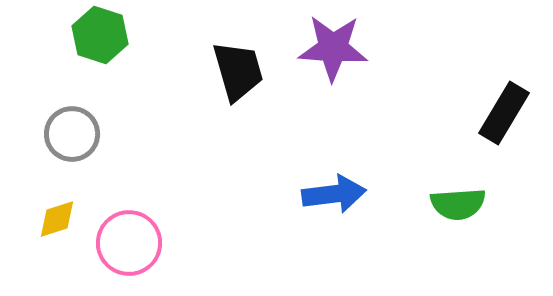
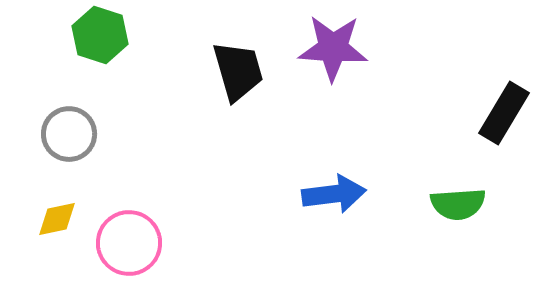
gray circle: moved 3 px left
yellow diamond: rotated 6 degrees clockwise
